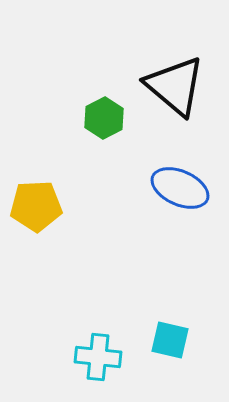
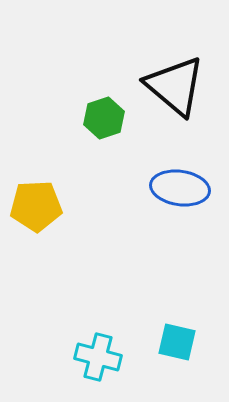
green hexagon: rotated 9 degrees clockwise
blue ellipse: rotated 16 degrees counterclockwise
cyan square: moved 7 px right, 2 px down
cyan cross: rotated 9 degrees clockwise
